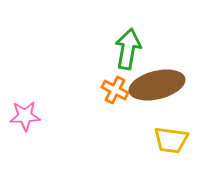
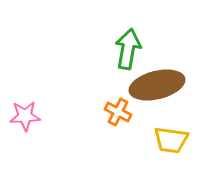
orange cross: moved 3 px right, 22 px down
